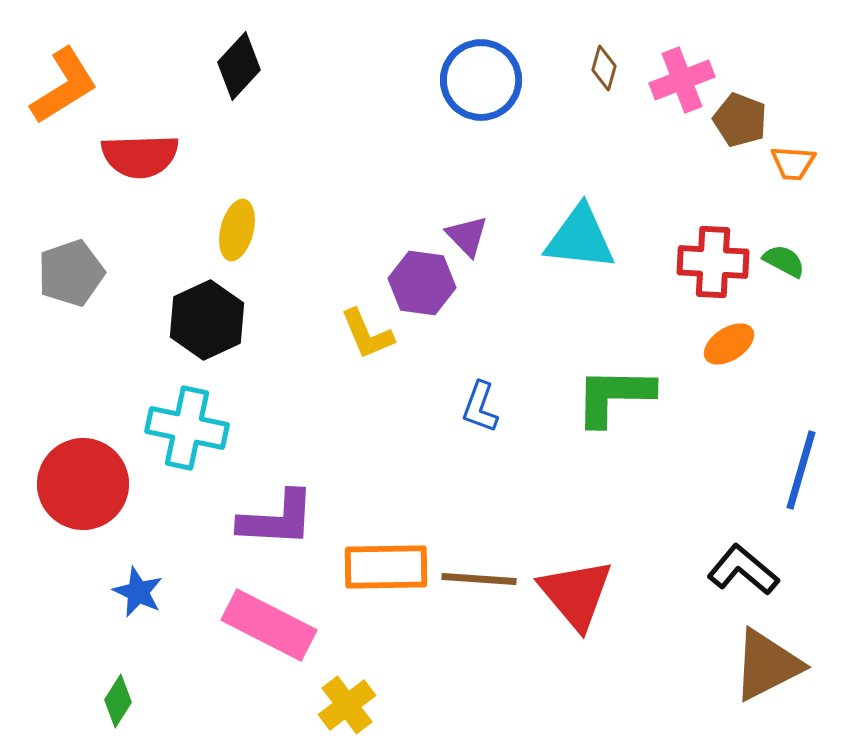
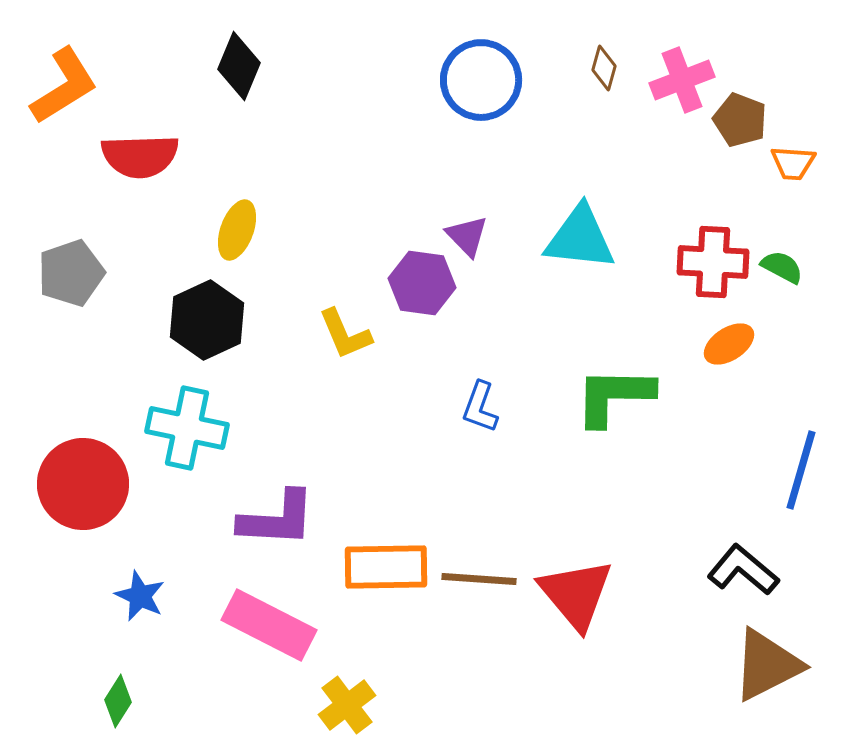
black diamond: rotated 20 degrees counterclockwise
yellow ellipse: rotated 6 degrees clockwise
green semicircle: moved 2 px left, 6 px down
yellow L-shape: moved 22 px left
blue star: moved 2 px right, 4 px down
